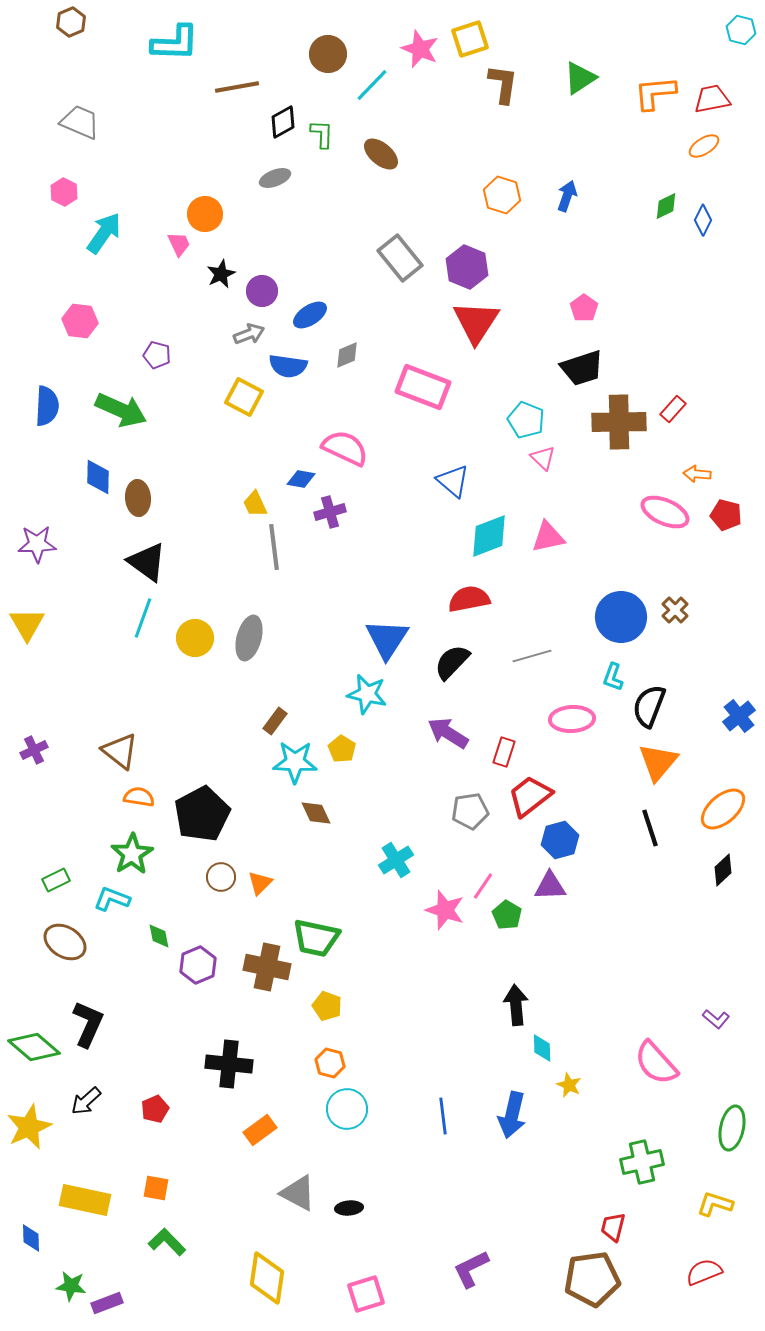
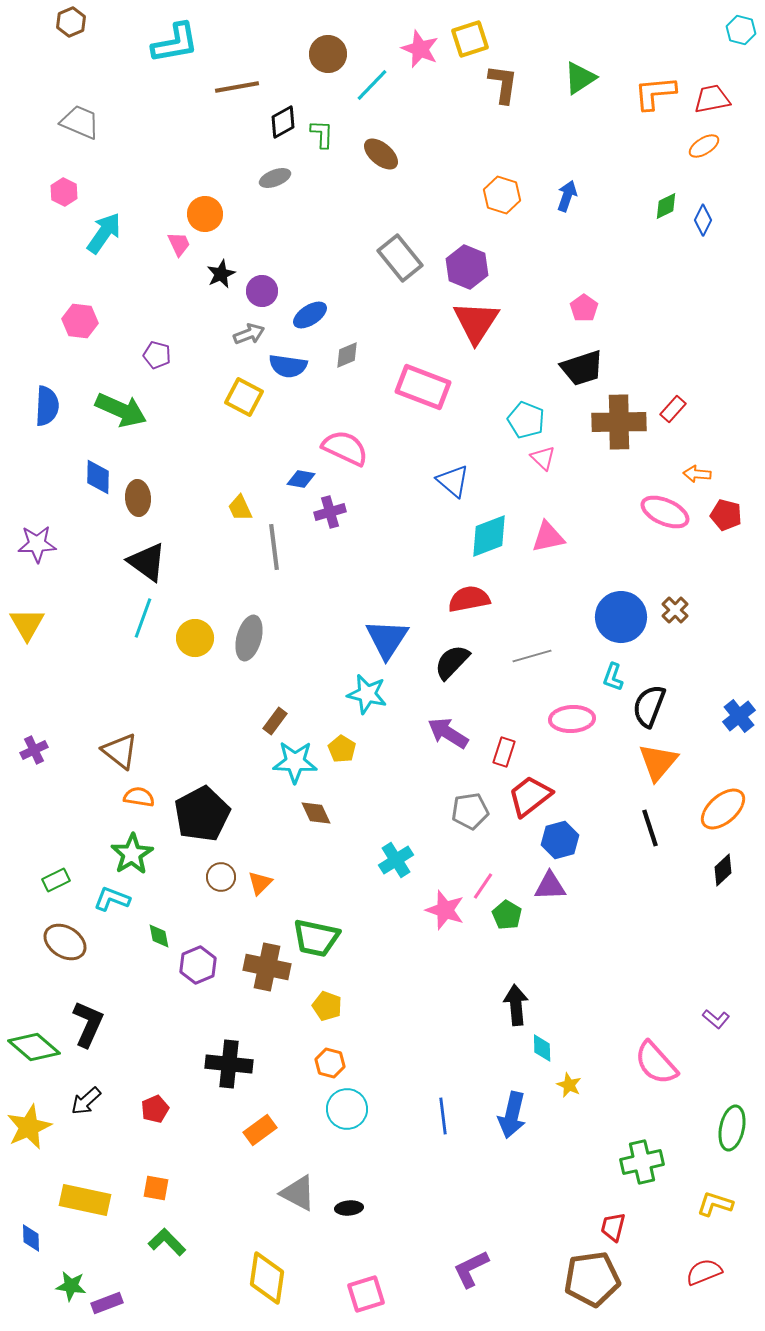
cyan L-shape at (175, 43): rotated 12 degrees counterclockwise
yellow trapezoid at (255, 504): moved 15 px left, 4 px down
